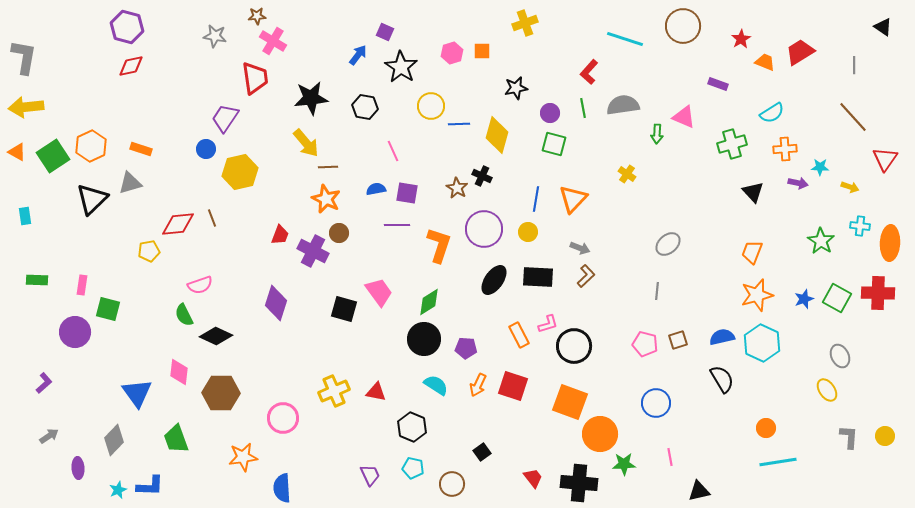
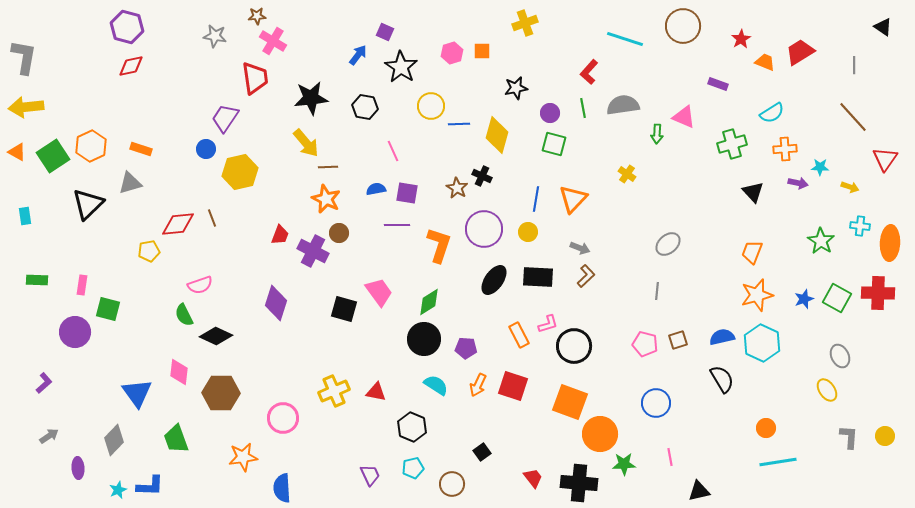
black triangle at (92, 199): moved 4 px left, 5 px down
cyan pentagon at (413, 468): rotated 25 degrees counterclockwise
